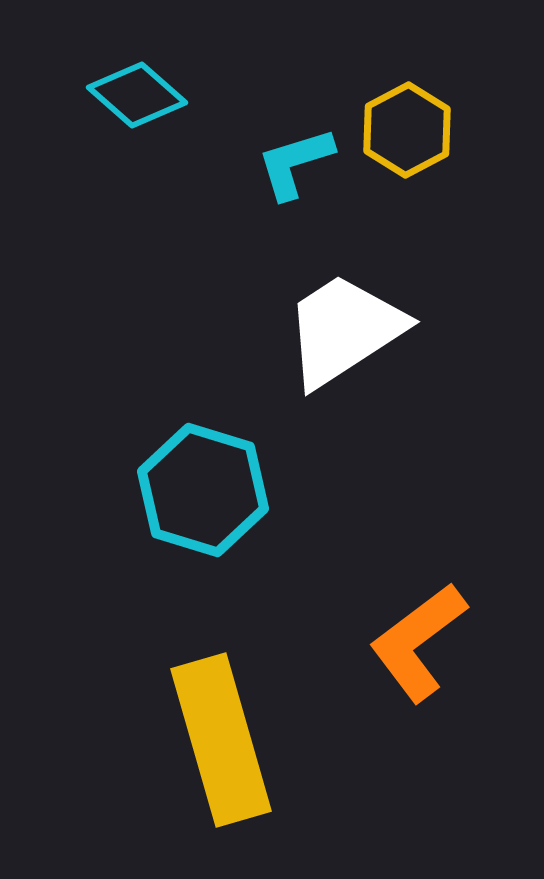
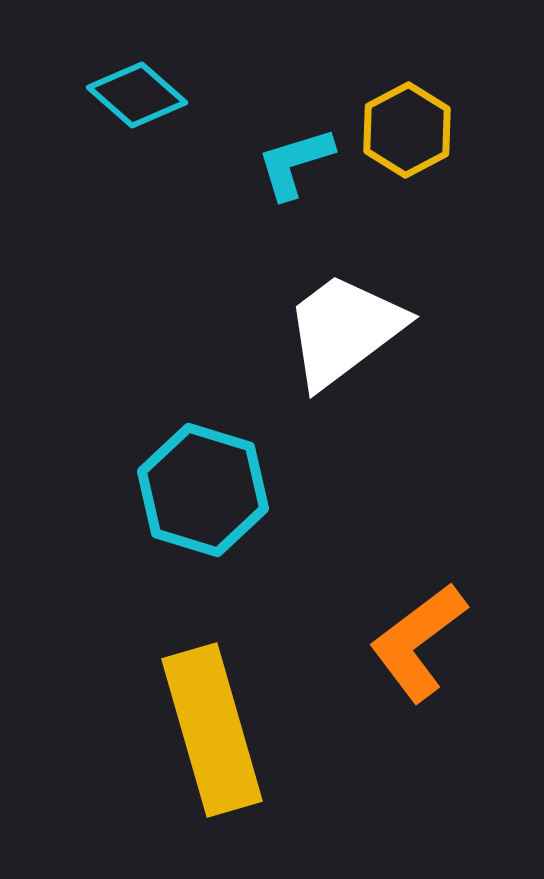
white trapezoid: rotated 4 degrees counterclockwise
yellow rectangle: moved 9 px left, 10 px up
